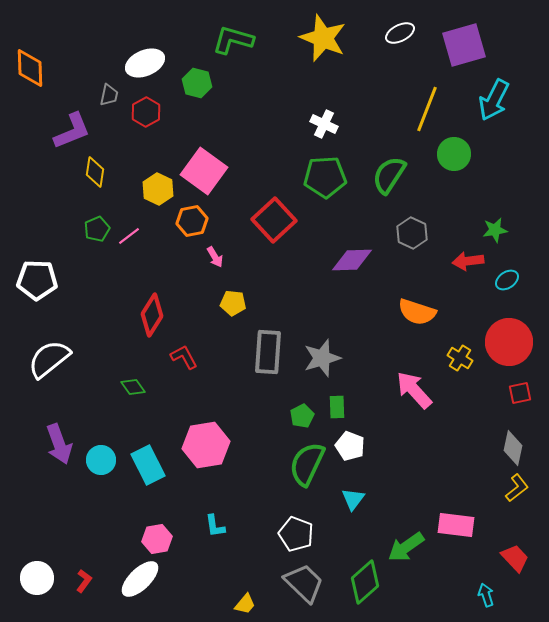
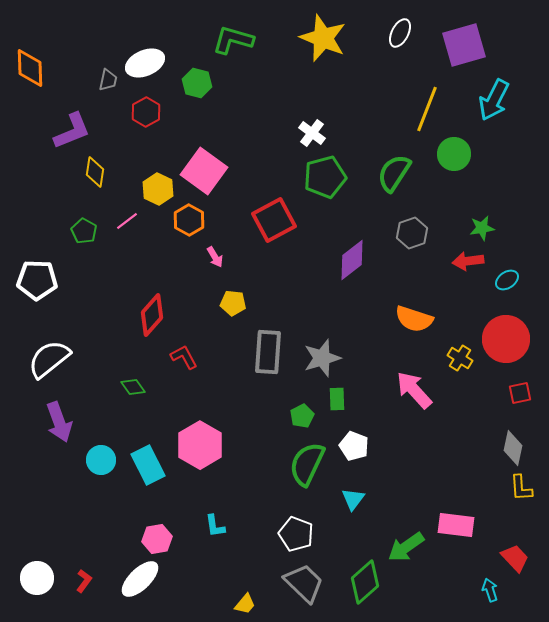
white ellipse at (400, 33): rotated 36 degrees counterclockwise
gray trapezoid at (109, 95): moved 1 px left, 15 px up
white cross at (324, 124): moved 12 px left, 9 px down; rotated 12 degrees clockwise
green semicircle at (389, 175): moved 5 px right, 2 px up
green pentagon at (325, 177): rotated 12 degrees counterclockwise
red square at (274, 220): rotated 15 degrees clockwise
orange hexagon at (192, 221): moved 3 px left, 1 px up; rotated 20 degrees counterclockwise
green pentagon at (97, 229): moved 13 px left, 2 px down; rotated 20 degrees counterclockwise
green star at (495, 230): moved 13 px left, 2 px up
gray hexagon at (412, 233): rotated 16 degrees clockwise
pink line at (129, 236): moved 2 px left, 15 px up
purple diamond at (352, 260): rotated 36 degrees counterclockwise
orange semicircle at (417, 312): moved 3 px left, 7 px down
red diamond at (152, 315): rotated 9 degrees clockwise
red circle at (509, 342): moved 3 px left, 3 px up
green rectangle at (337, 407): moved 8 px up
purple arrow at (59, 444): moved 22 px up
pink hexagon at (206, 445): moved 6 px left; rotated 21 degrees counterclockwise
white pentagon at (350, 446): moved 4 px right
yellow L-shape at (517, 488): moved 4 px right; rotated 124 degrees clockwise
cyan arrow at (486, 595): moved 4 px right, 5 px up
